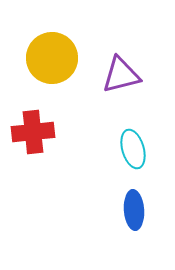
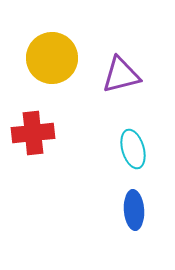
red cross: moved 1 px down
